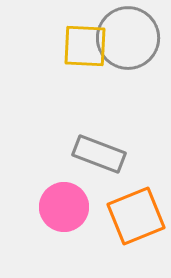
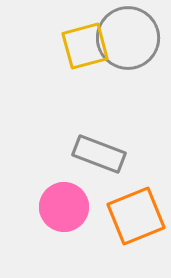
yellow square: rotated 18 degrees counterclockwise
